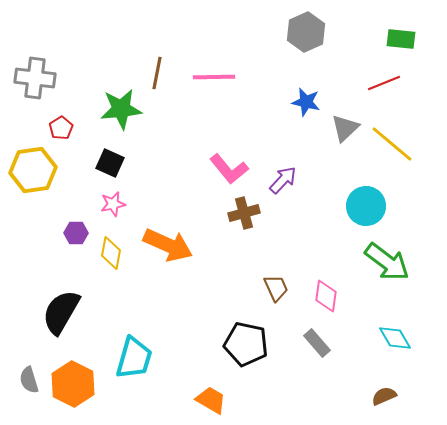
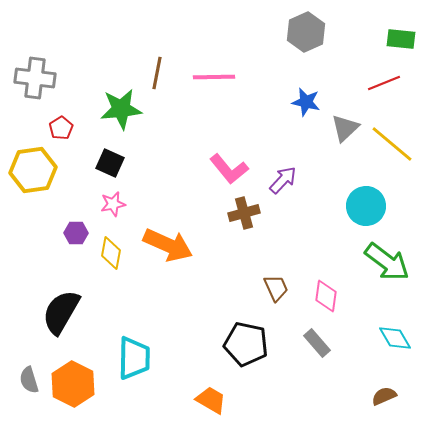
cyan trapezoid: rotated 15 degrees counterclockwise
